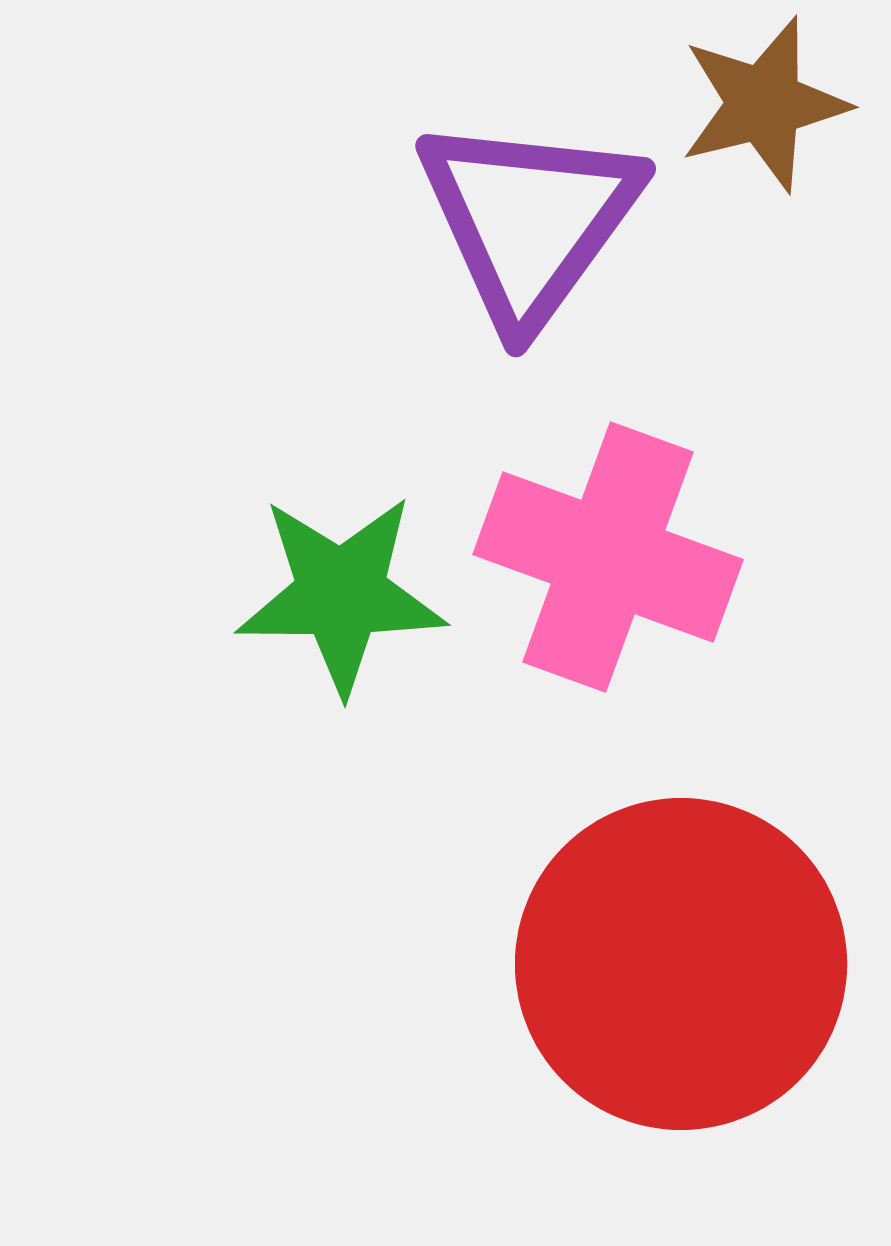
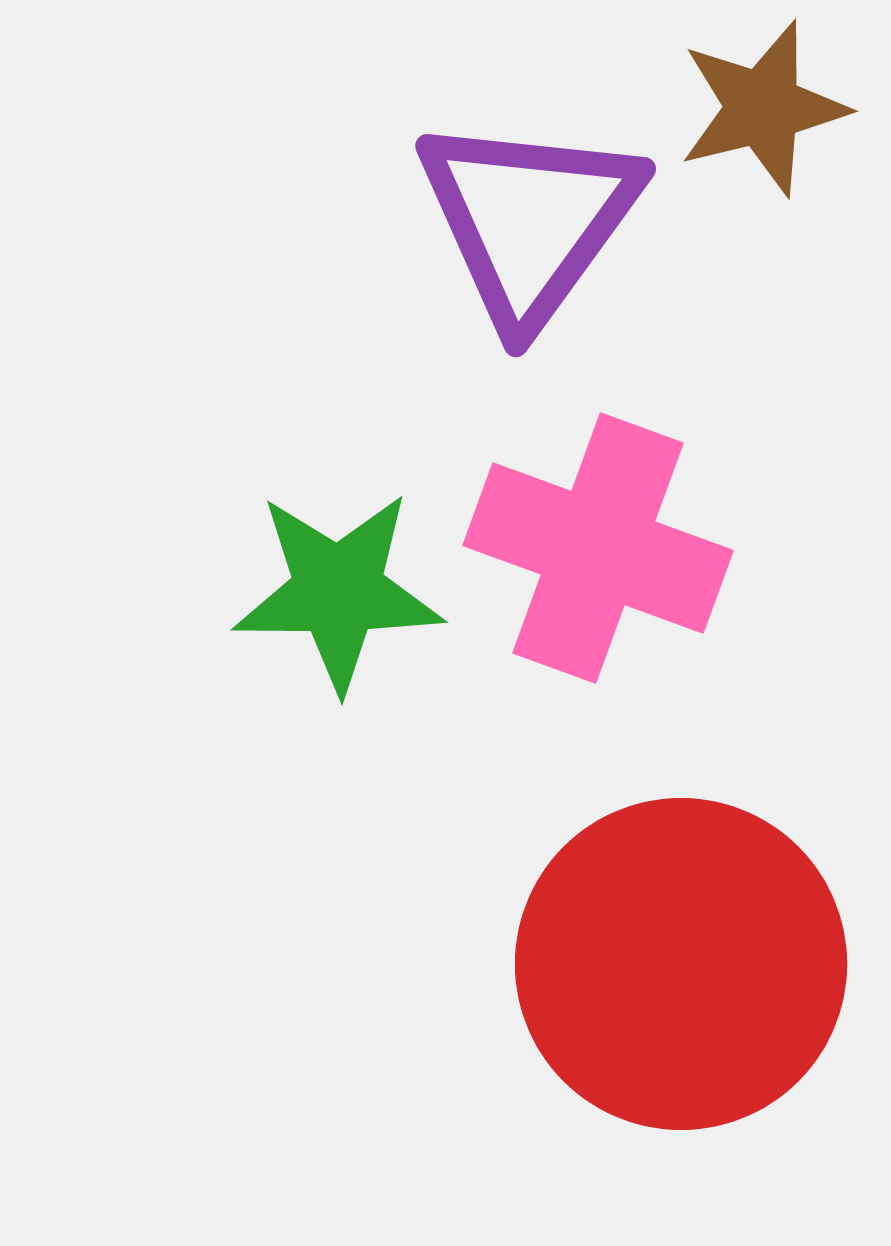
brown star: moved 1 px left, 4 px down
pink cross: moved 10 px left, 9 px up
green star: moved 3 px left, 3 px up
